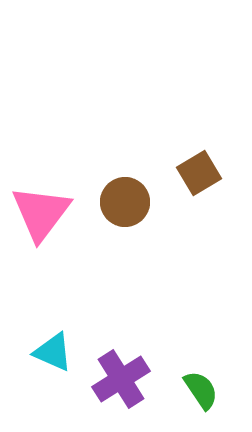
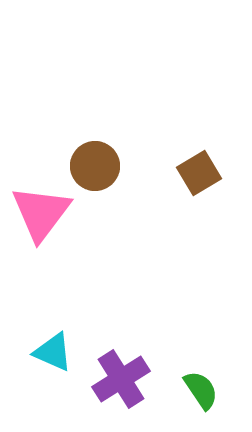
brown circle: moved 30 px left, 36 px up
